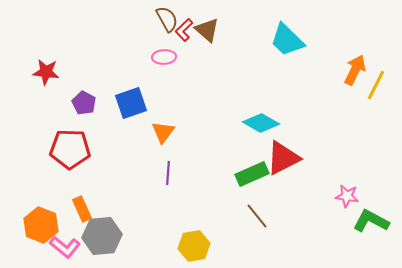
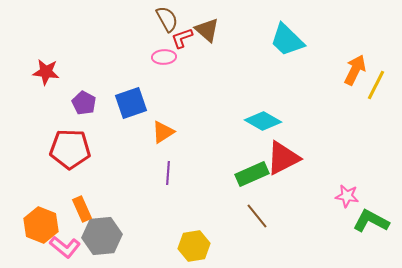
red L-shape: moved 2 px left, 8 px down; rotated 25 degrees clockwise
cyan diamond: moved 2 px right, 2 px up
orange triangle: rotated 20 degrees clockwise
